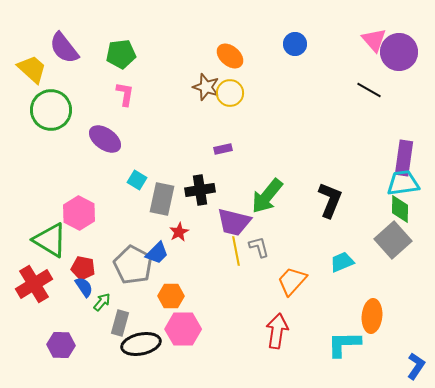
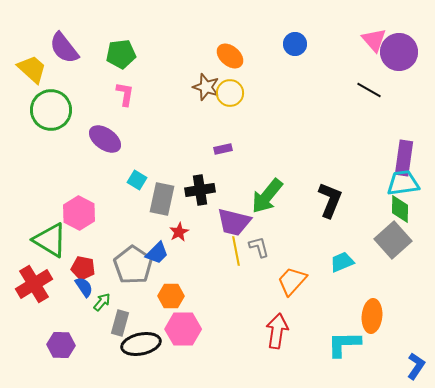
gray pentagon at (133, 265): rotated 6 degrees clockwise
